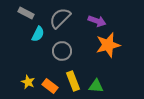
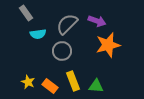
gray rectangle: rotated 28 degrees clockwise
gray semicircle: moved 7 px right, 6 px down
cyan semicircle: rotated 56 degrees clockwise
